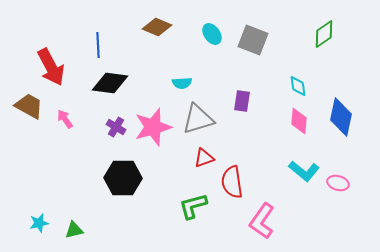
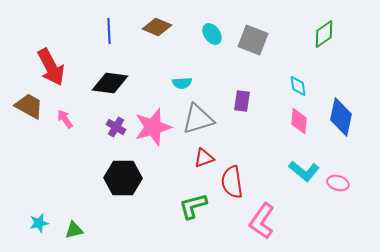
blue line: moved 11 px right, 14 px up
